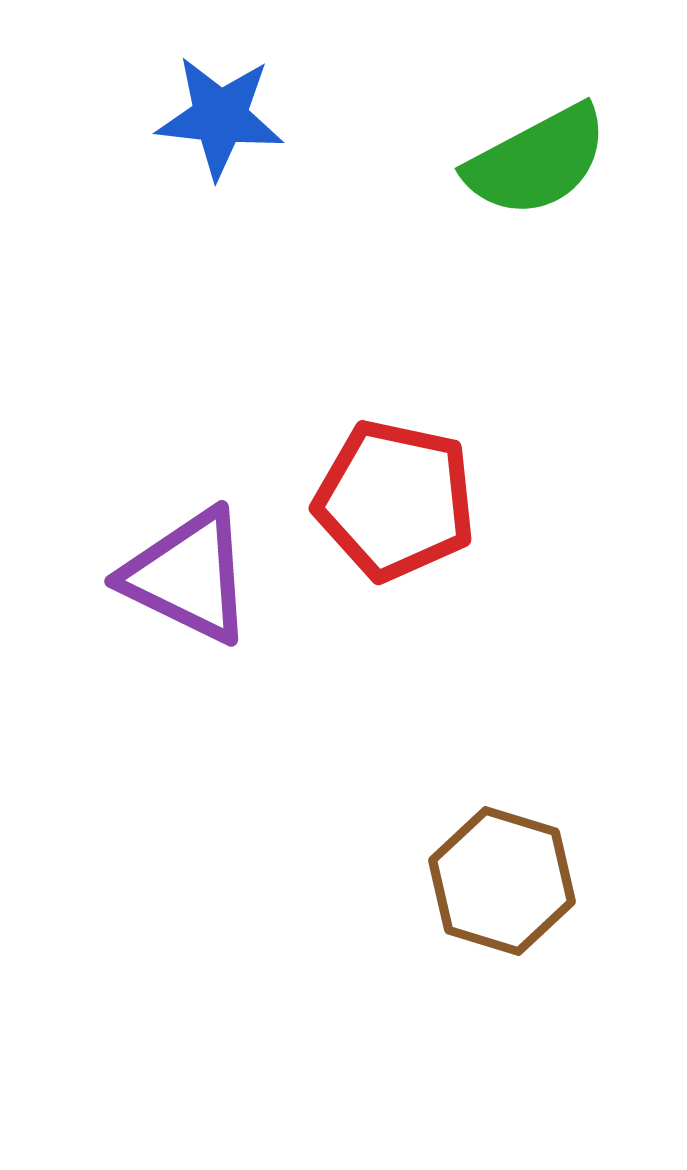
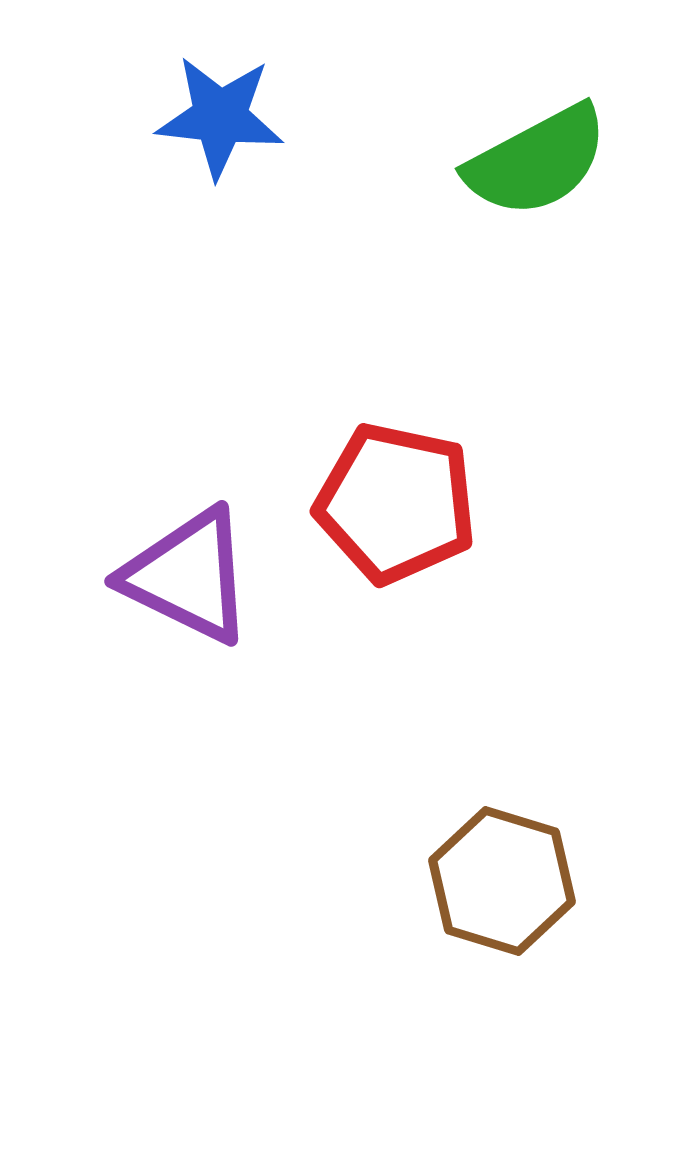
red pentagon: moved 1 px right, 3 px down
